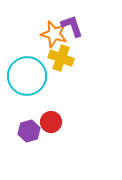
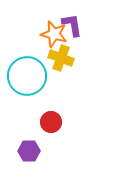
purple L-shape: moved 1 px up; rotated 10 degrees clockwise
purple hexagon: moved 20 px down; rotated 15 degrees clockwise
